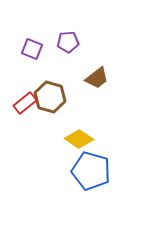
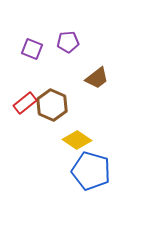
brown hexagon: moved 2 px right, 8 px down; rotated 8 degrees clockwise
yellow diamond: moved 2 px left, 1 px down
